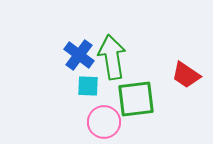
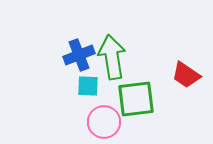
blue cross: rotated 32 degrees clockwise
